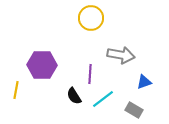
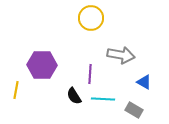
blue triangle: rotated 49 degrees clockwise
cyan line: rotated 40 degrees clockwise
